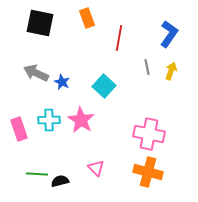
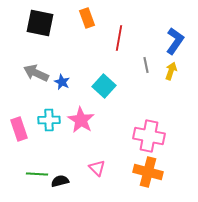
blue L-shape: moved 6 px right, 7 px down
gray line: moved 1 px left, 2 px up
pink cross: moved 2 px down
pink triangle: moved 1 px right
